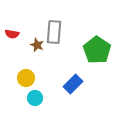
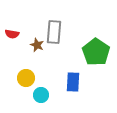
green pentagon: moved 1 px left, 2 px down
blue rectangle: moved 2 px up; rotated 42 degrees counterclockwise
cyan circle: moved 6 px right, 3 px up
